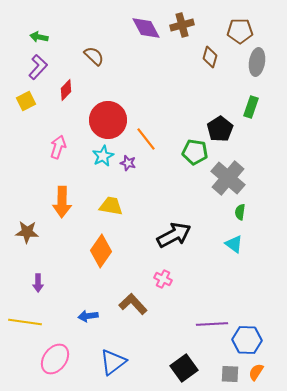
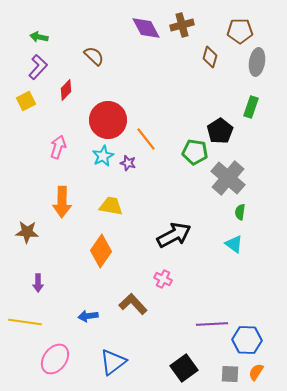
black pentagon: moved 2 px down
